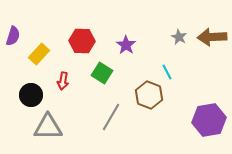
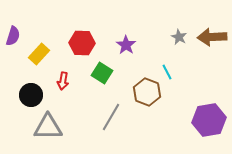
red hexagon: moved 2 px down
brown hexagon: moved 2 px left, 3 px up
